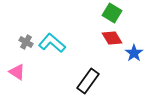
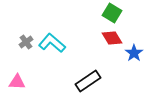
gray cross: rotated 24 degrees clockwise
pink triangle: moved 10 px down; rotated 30 degrees counterclockwise
black rectangle: rotated 20 degrees clockwise
